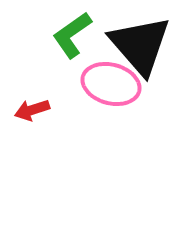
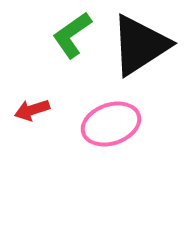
black triangle: rotated 38 degrees clockwise
pink ellipse: moved 40 px down; rotated 34 degrees counterclockwise
